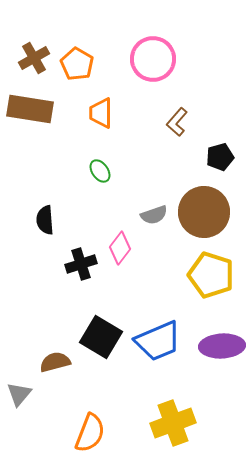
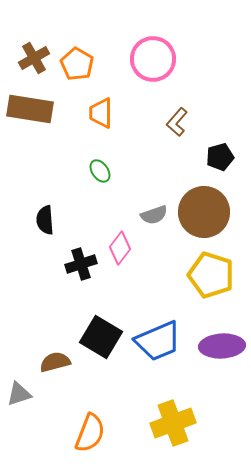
gray triangle: rotated 32 degrees clockwise
